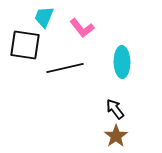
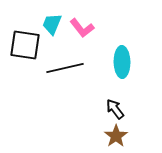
cyan trapezoid: moved 8 px right, 7 px down
